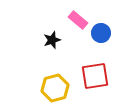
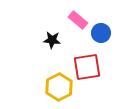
black star: rotated 24 degrees clockwise
red square: moved 8 px left, 9 px up
yellow hexagon: moved 4 px right, 1 px up; rotated 12 degrees counterclockwise
